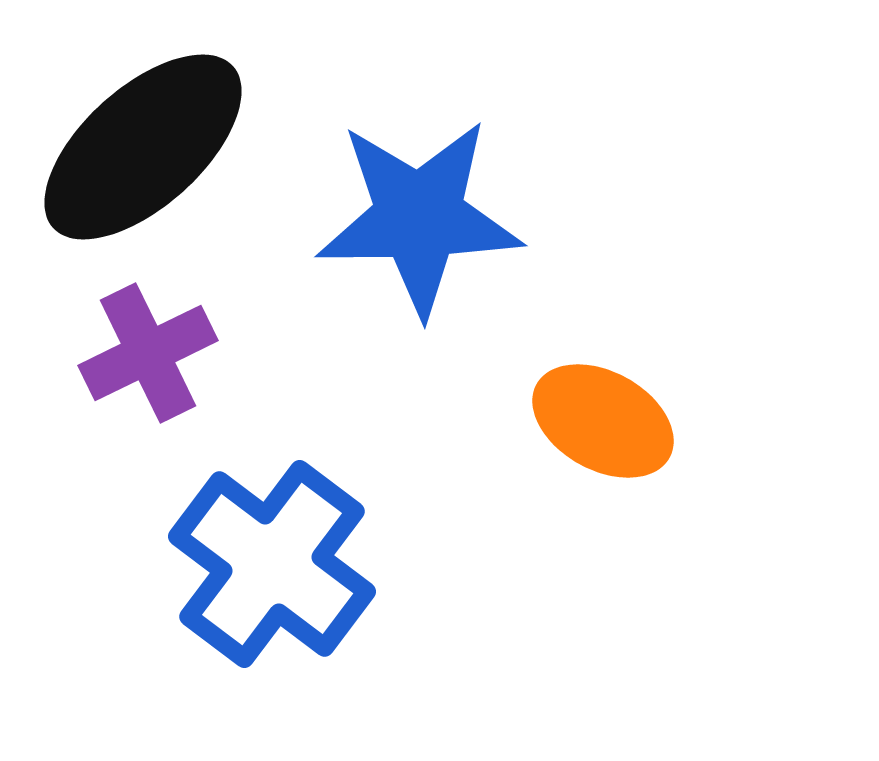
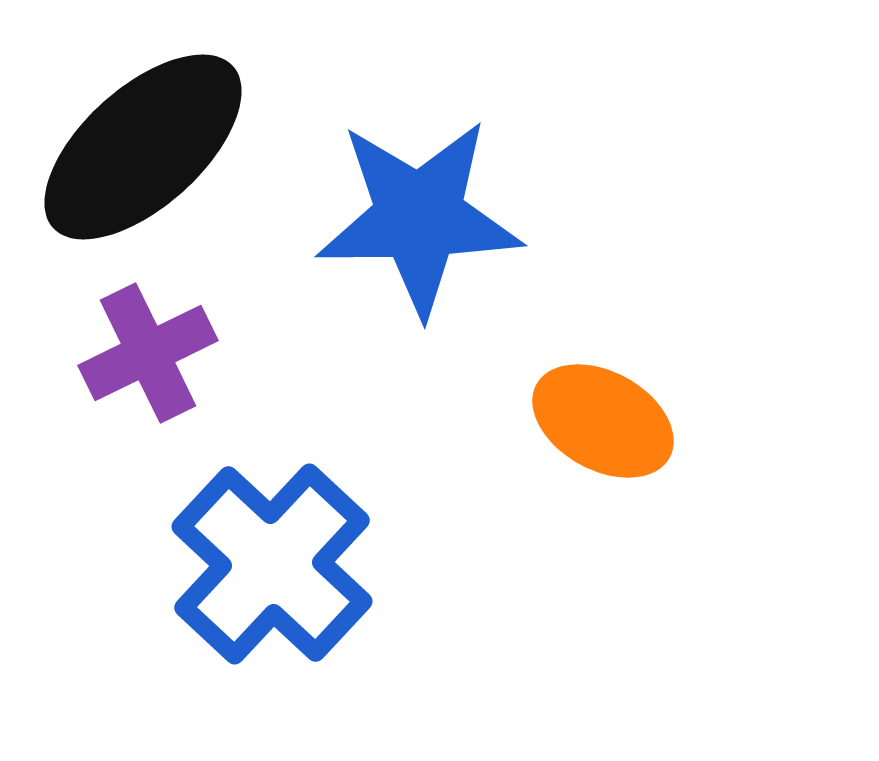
blue cross: rotated 6 degrees clockwise
